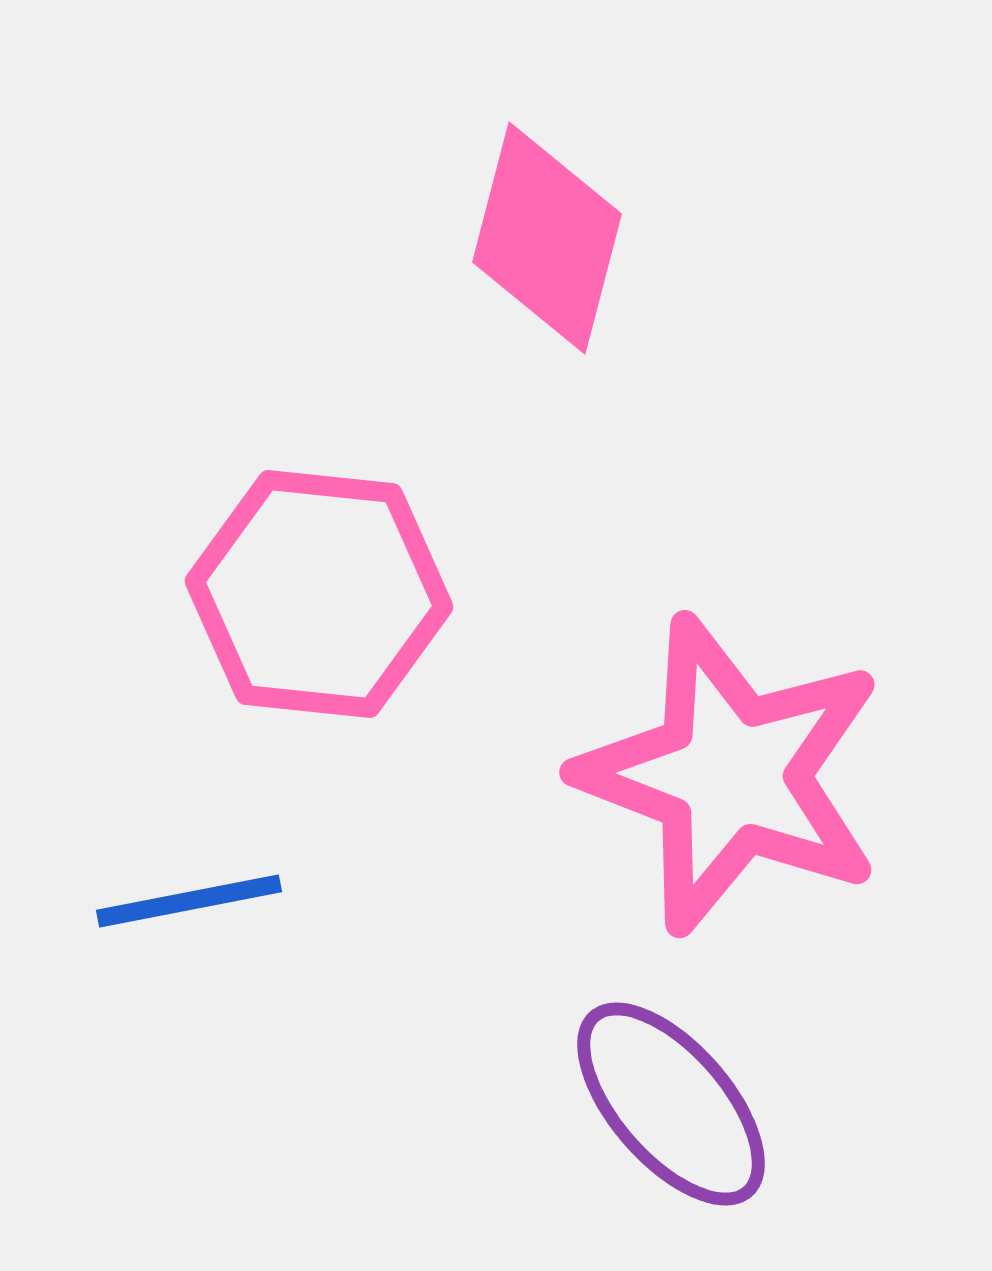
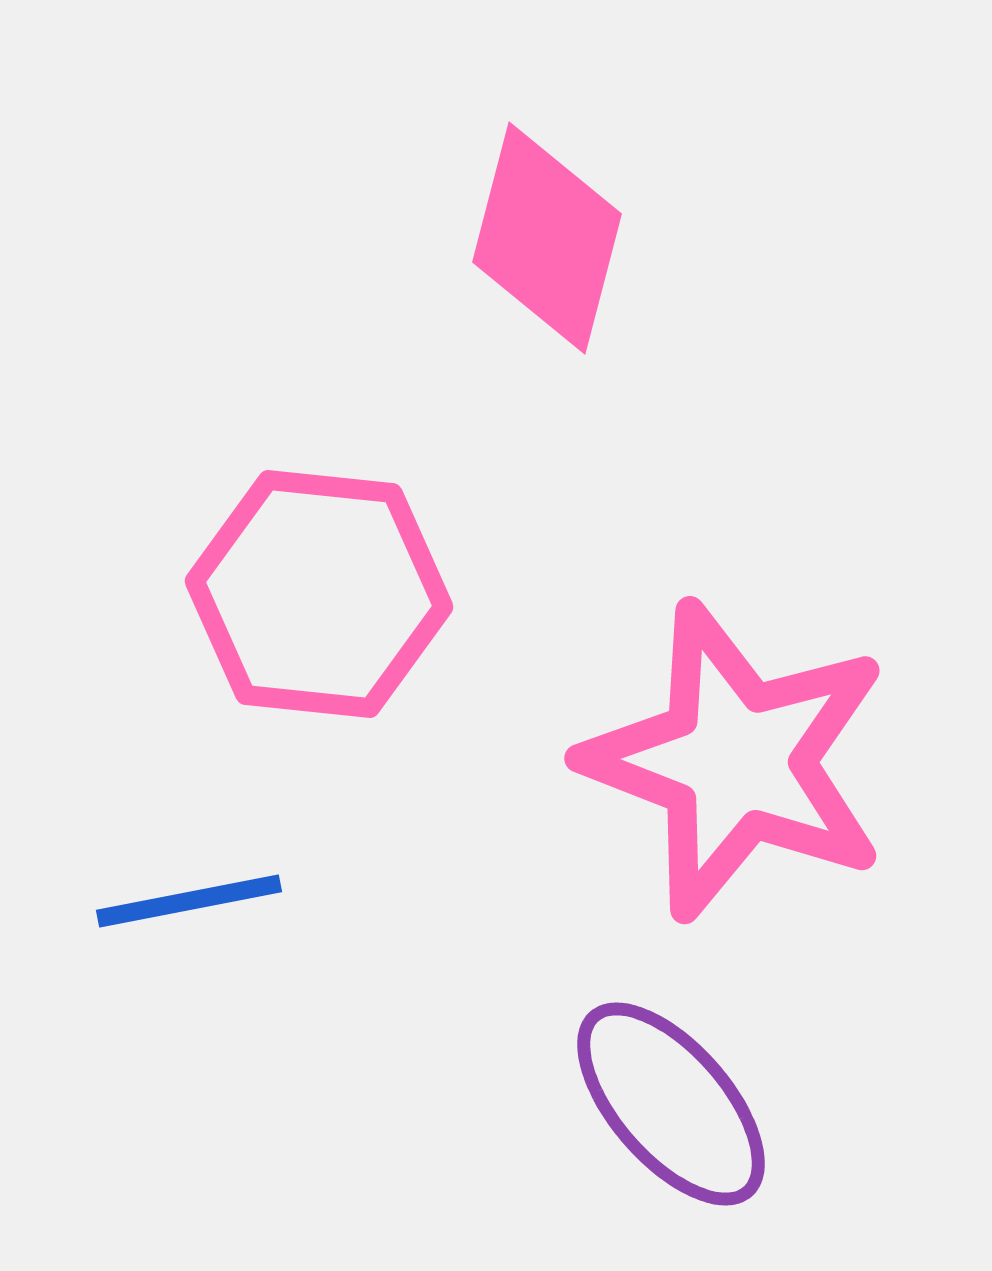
pink star: moved 5 px right, 14 px up
